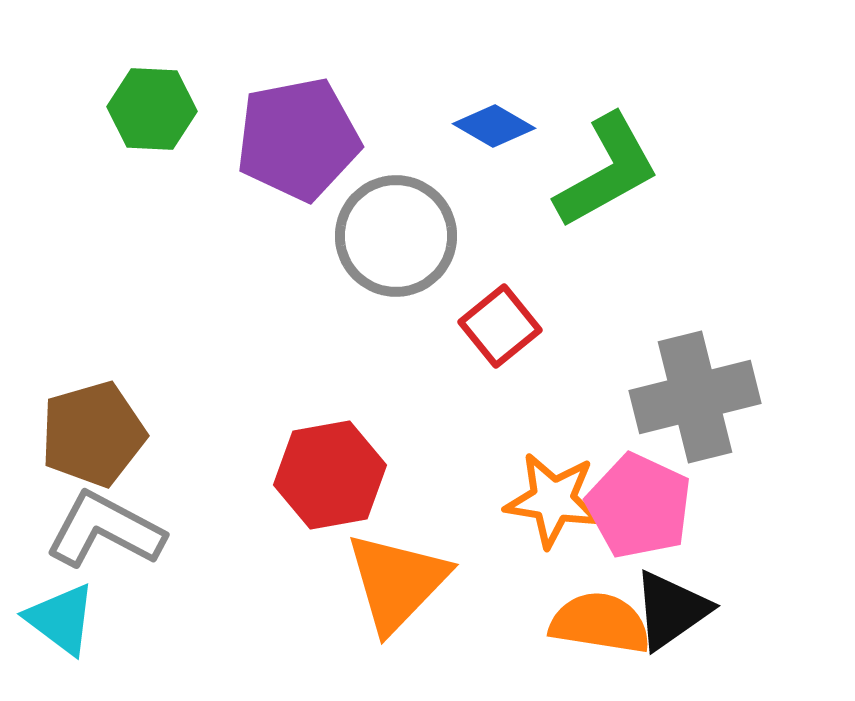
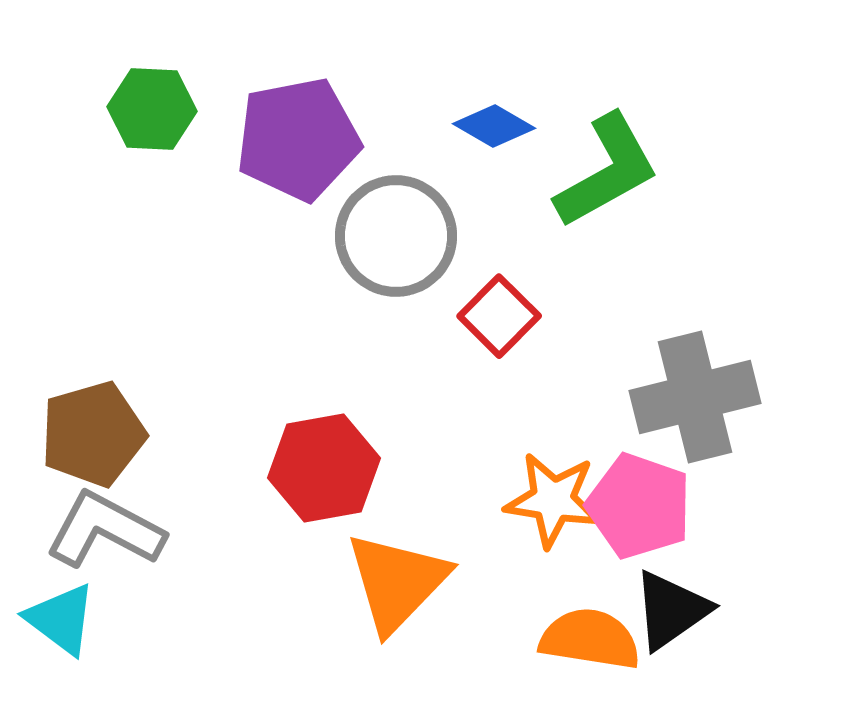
red square: moved 1 px left, 10 px up; rotated 6 degrees counterclockwise
red hexagon: moved 6 px left, 7 px up
pink pentagon: rotated 6 degrees counterclockwise
orange semicircle: moved 10 px left, 16 px down
